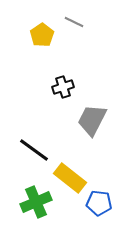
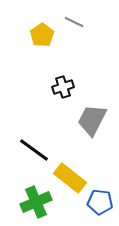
blue pentagon: moved 1 px right, 1 px up
